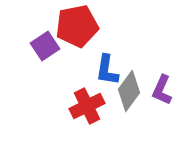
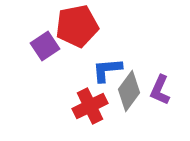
blue L-shape: rotated 76 degrees clockwise
purple L-shape: moved 2 px left
red cross: moved 3 px right
